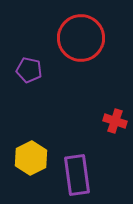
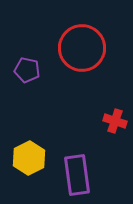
red circle: moved 1 px right, 10 px down
purple pentagon: moved 2 px left
yellow hexagon: moved 2 px left
